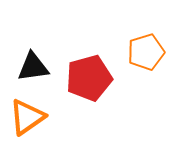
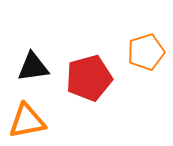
orange triangle: moved 4 px down; rotated 24 degrees clockwise
